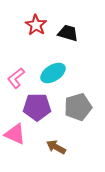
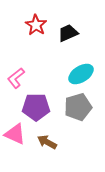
black trapezoid: rotated 40 degrees counterclockwise
cyan ellipse: moved 28 px right, 1 px down
purple pentagon: moved 1 px left
brown arrow: moved 9 px left, 5 px up
